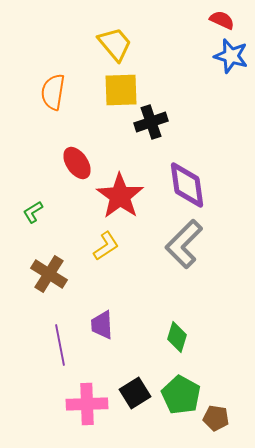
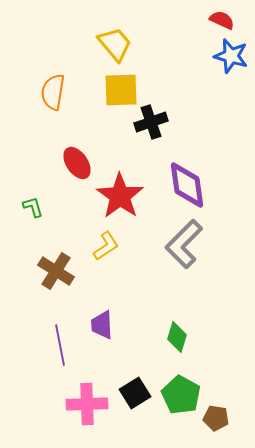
green L-shape: moved 5 px up; rotated 105 degrees clockwise
brown cross: moved 7 px right, 3 px up
